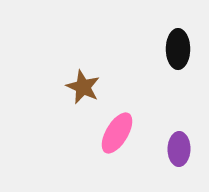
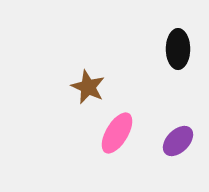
brown star: moved 5 px right
purple ellipse: moved 1 px left, 8 px up; rotated 44 degrees clockwise
